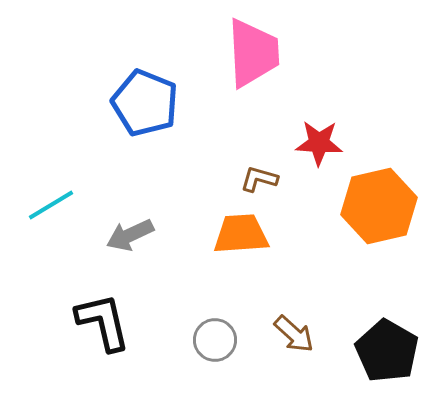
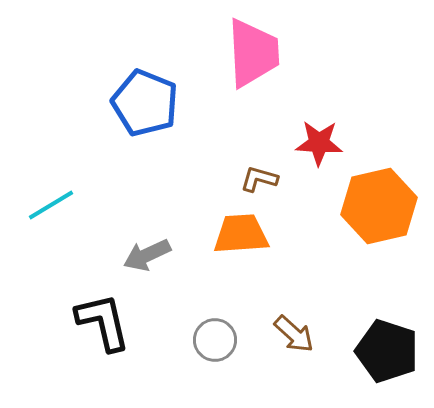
gray arrow: moved 17 px right, 20 px down
black pentagon: rotated 12 degrees counterclockwise
